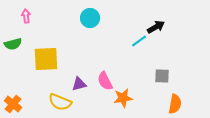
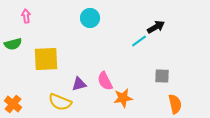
orange semicircle: rotated 24 degrees counterclockwise
